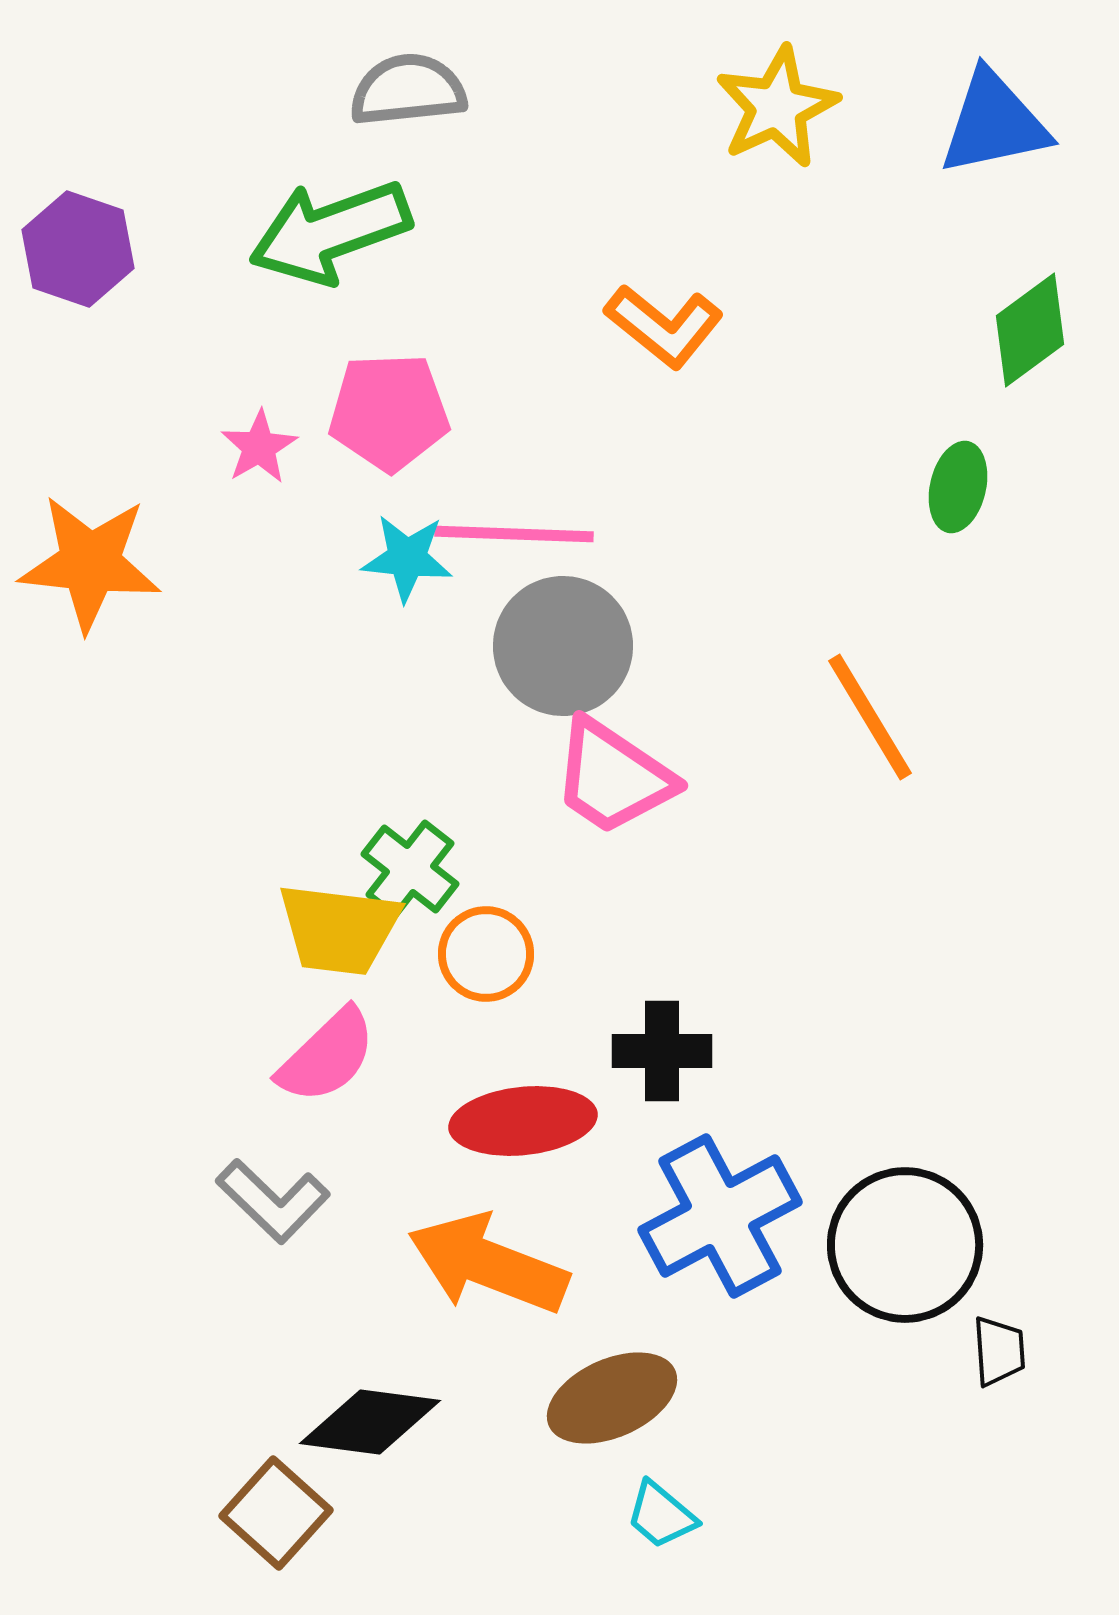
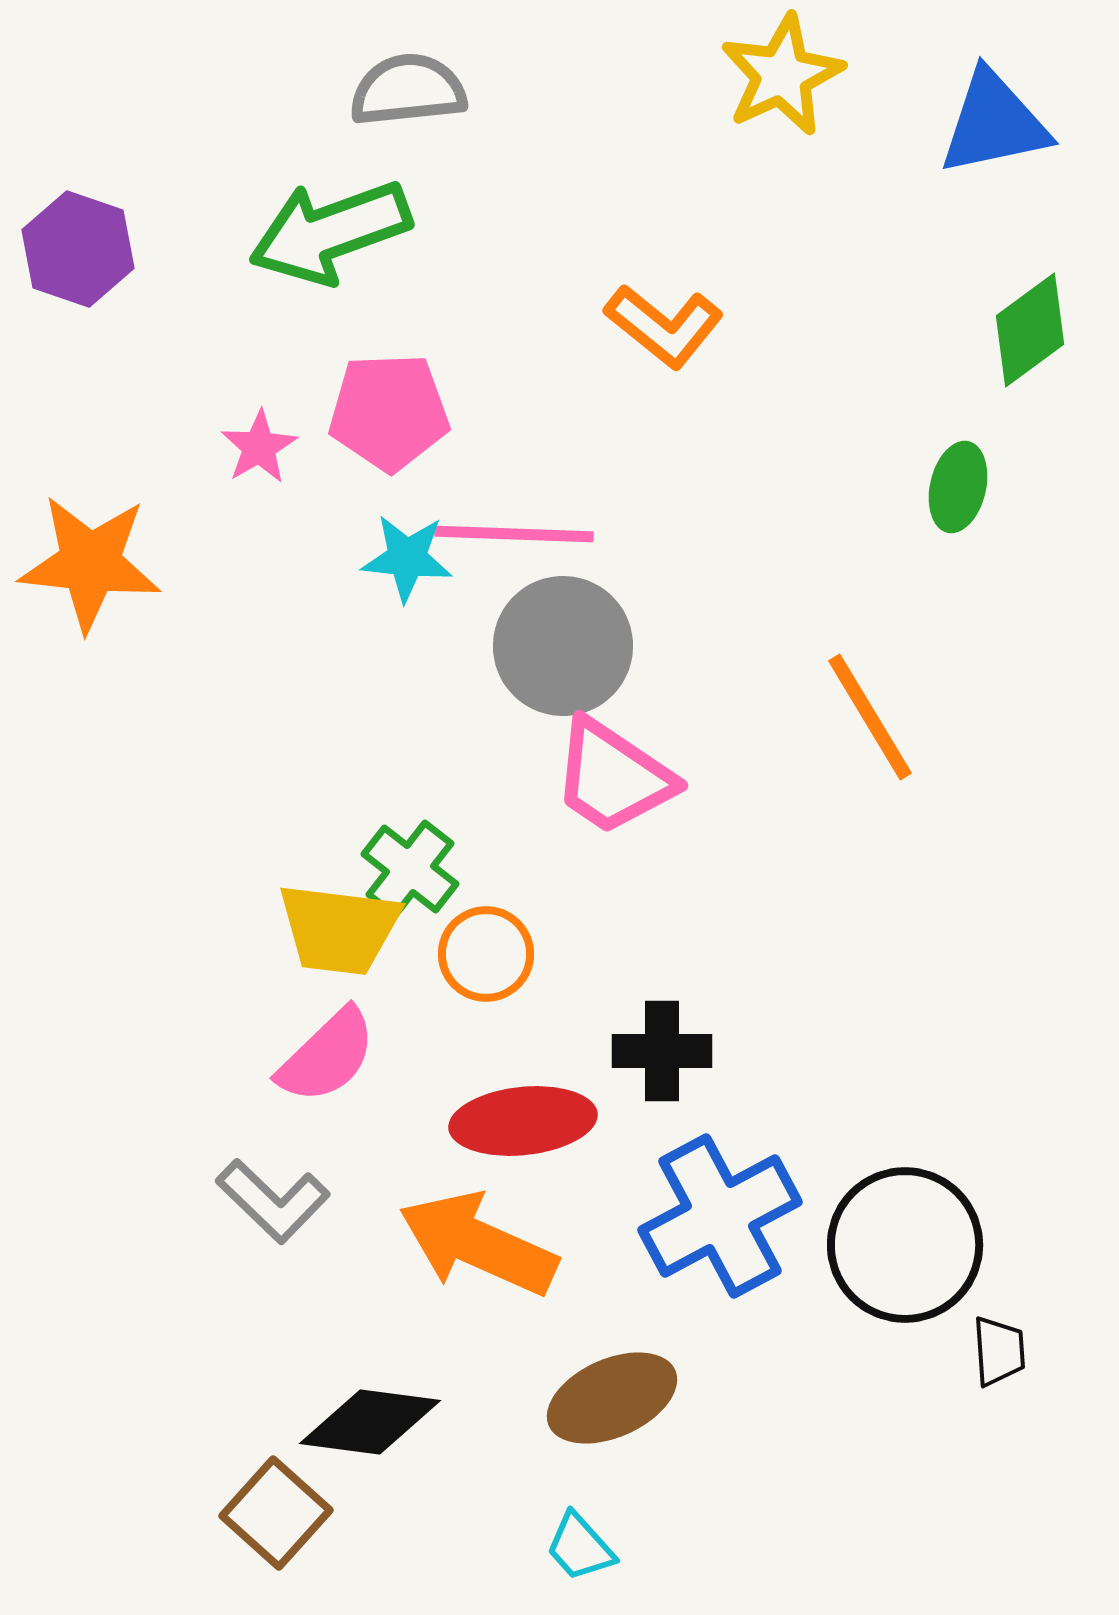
yellow star: moved 5 px right, 32 px up
orange arrow: moved 10 px left, 20 px up; rotated 3 degrees clockwise
cyan trapezoid: moved 81 px left, 32 px down; rotated 8 degrees clockwise
